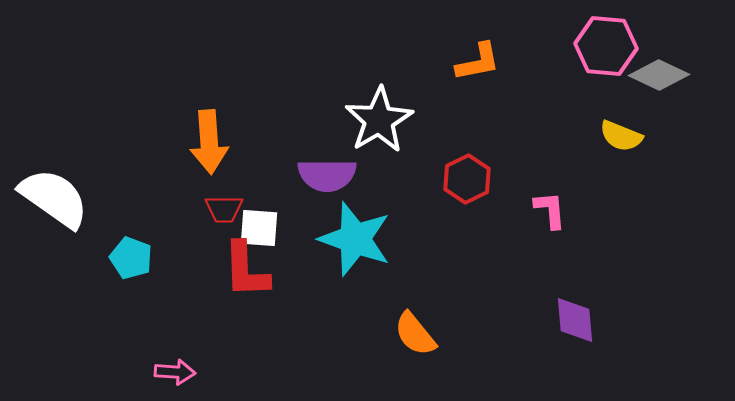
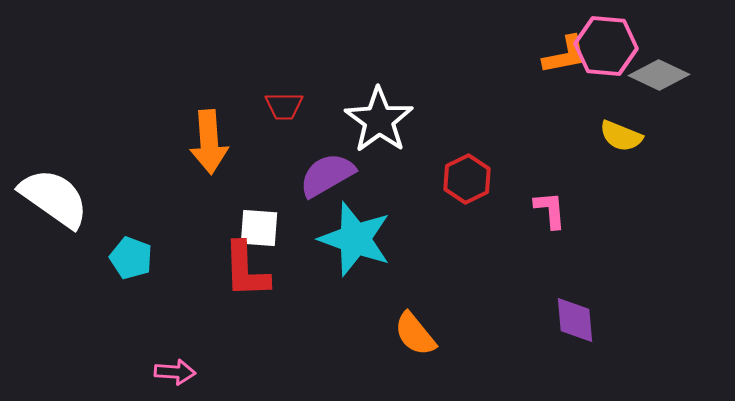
orange L-shape: moved 87 px right, 7 px up
white star: rotated 6 degrees counterclockwise
purple semicircle: rotated 150 degrees clockwise
red trapezoid: moved 60 px right, 103 px up
